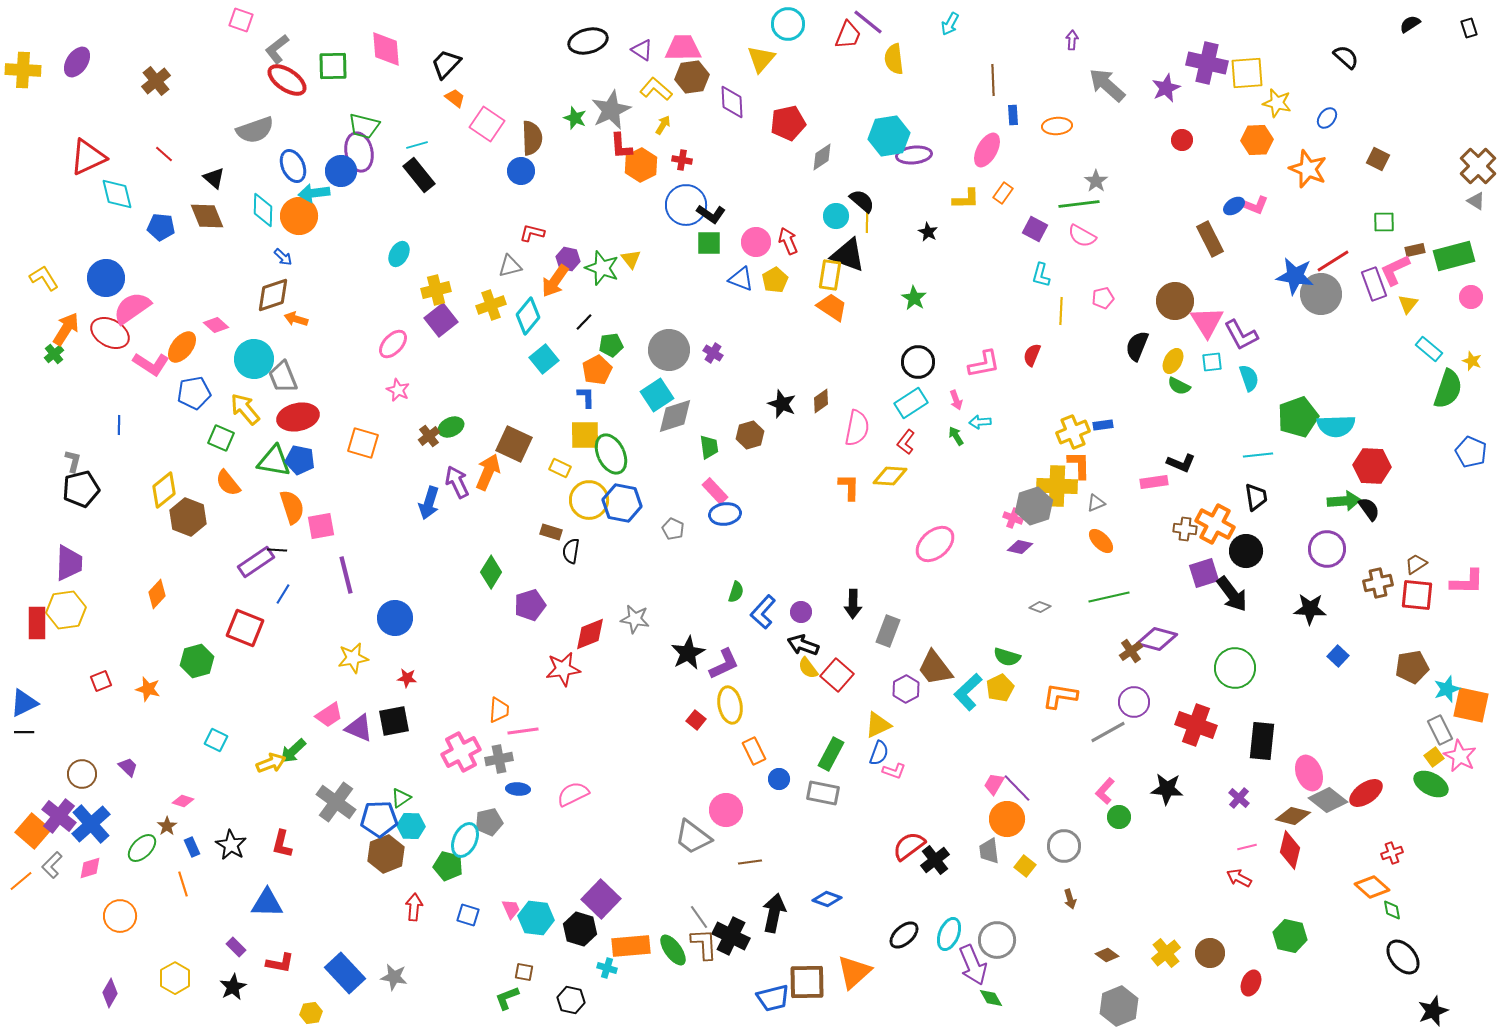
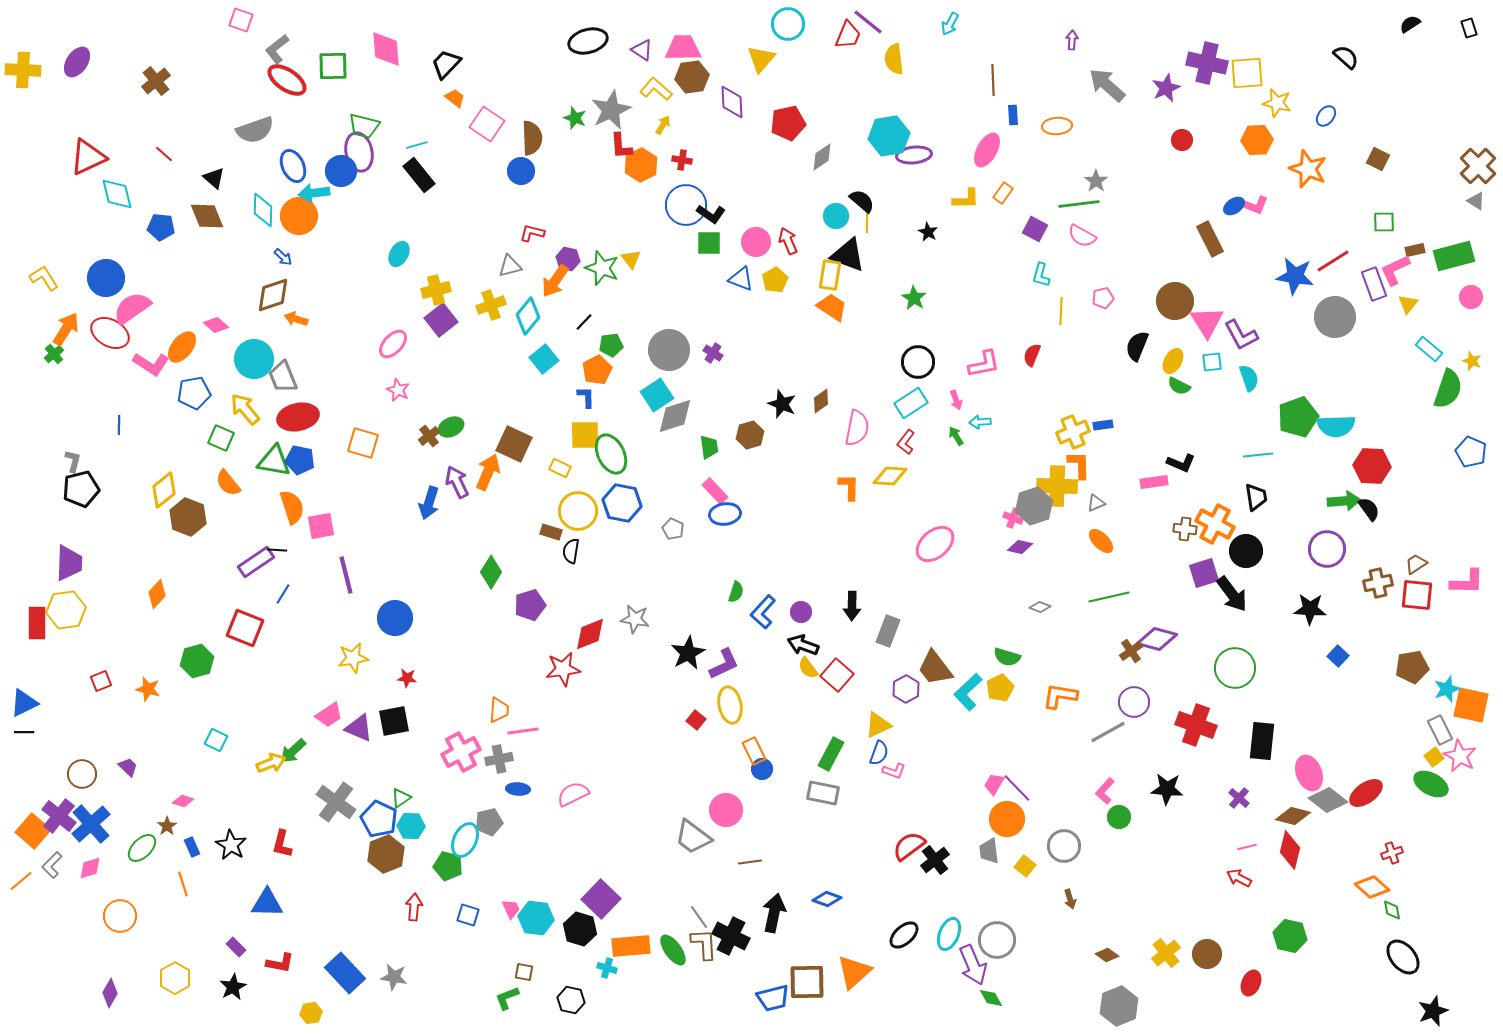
blue ellipse at (1327, 118): moved 1 px left, 2 px up
gray circle at (1321, 294): moved 14 px right, 23 px down
yellow circle at (589, 500): moved 11 px left, 11 px down
black arrow at (853, 604): moved 1 px left, 2 px down
blue circle at (779, 779): moved 17 px left, 10 px up
blue pentagon at (379, 819): rotated 27 degrees clockwise
brown circle at (1210, 953): moved 3 px left, 1 px down
